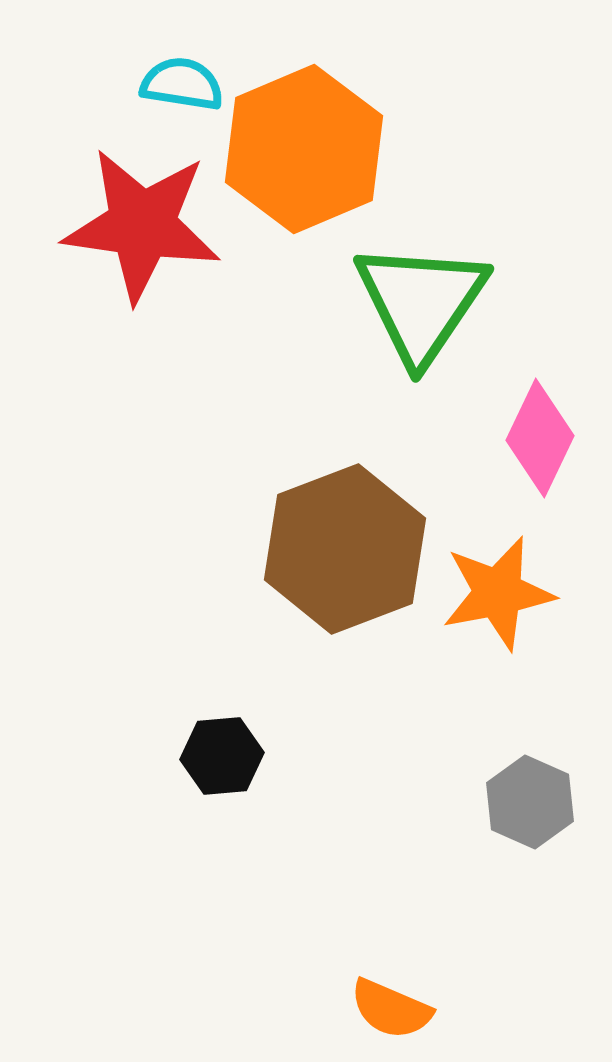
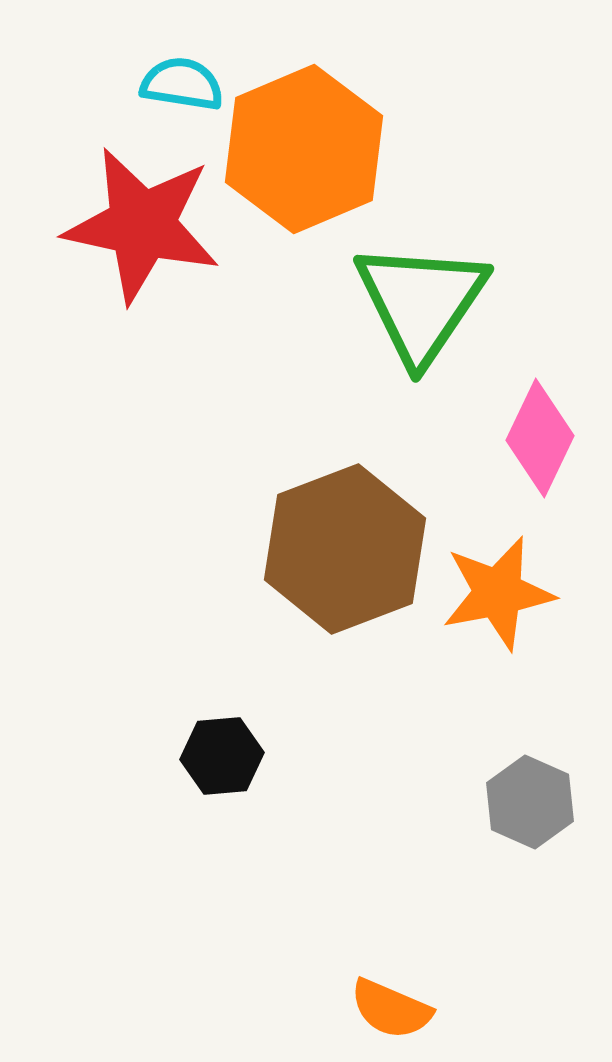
red star: rotated 4 degrees clockwise
